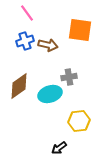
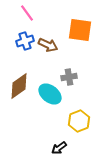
brown arrow: rotated 12 degrees clockwise
cyan ellipse: rotated 55 degrees clockwise
yellow hexagon: rotated 15 degrees counterclockwise
